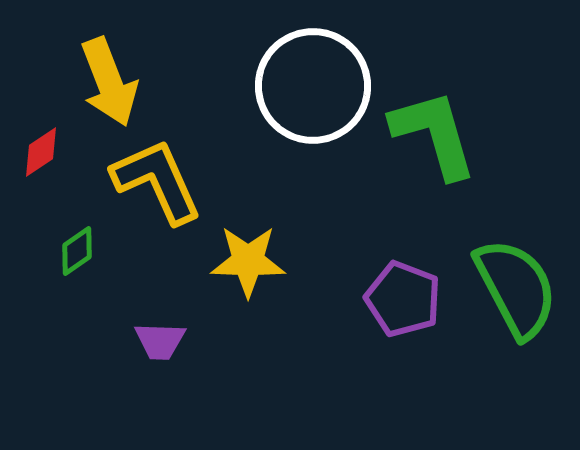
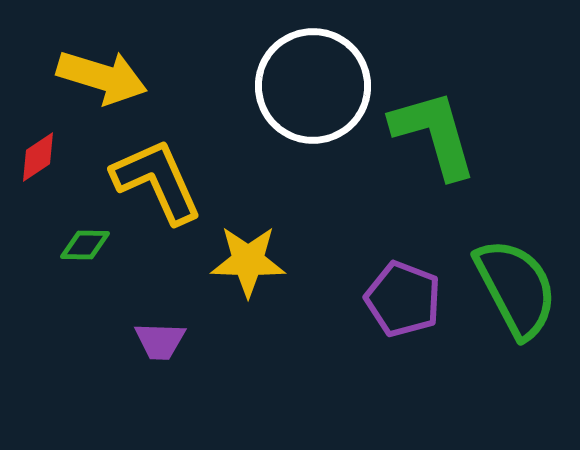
yellow arrow: moved 7 px left, 5 px up; rotated 52 degrees counterclockwise
red diamond: moved 3 px left, 5 px down
green diamond: moved 8 px right, 6 px up; rotated 36 degrees clockwise
